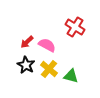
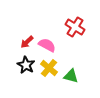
yellow cross: moved 1 px up
